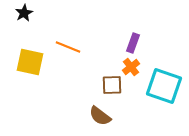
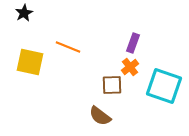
orange cross: moved 1 px left
